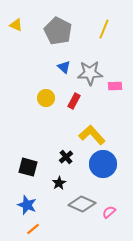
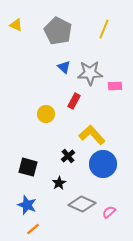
yellow circle: moved 16 px down
black cross: moved 2 px right, 1 px up
